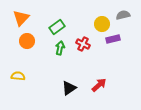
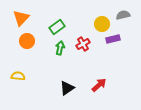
red cross: rotated 32 degrees clockwise
black triangle: moved 2 px left
